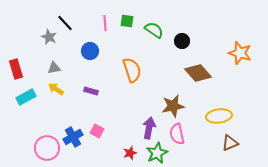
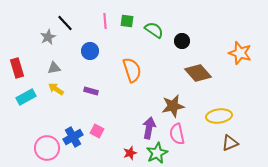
pink line: moved 2 px up
gray star: moved 1 px left; rotated 21 degrees clockwise
red rectangle: moved 1 px right, 1 px up
